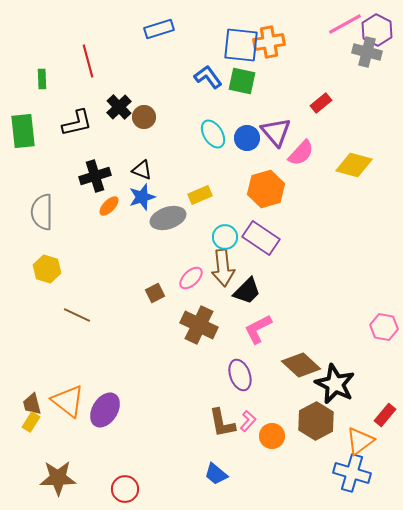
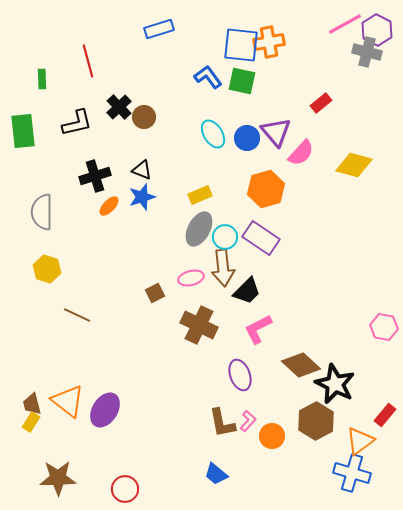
gray ellipse at (168, 218): moved 31 px right, 11 px down; rotated 44 degrees counterclockwise
pink ellipse at (191, 278): rotated 30 degrees clockwise
